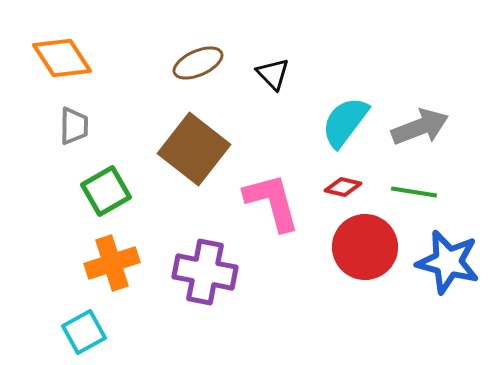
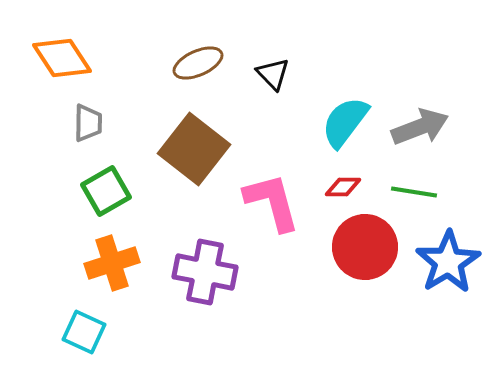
gray trapezoid: moved 14 px right, 3 px up
red diamond: rotated 12 degrees counterclockwise
blue star: rotated 26 degrees clockwise
cyan square: rotated 36 degrees counterclockwise
